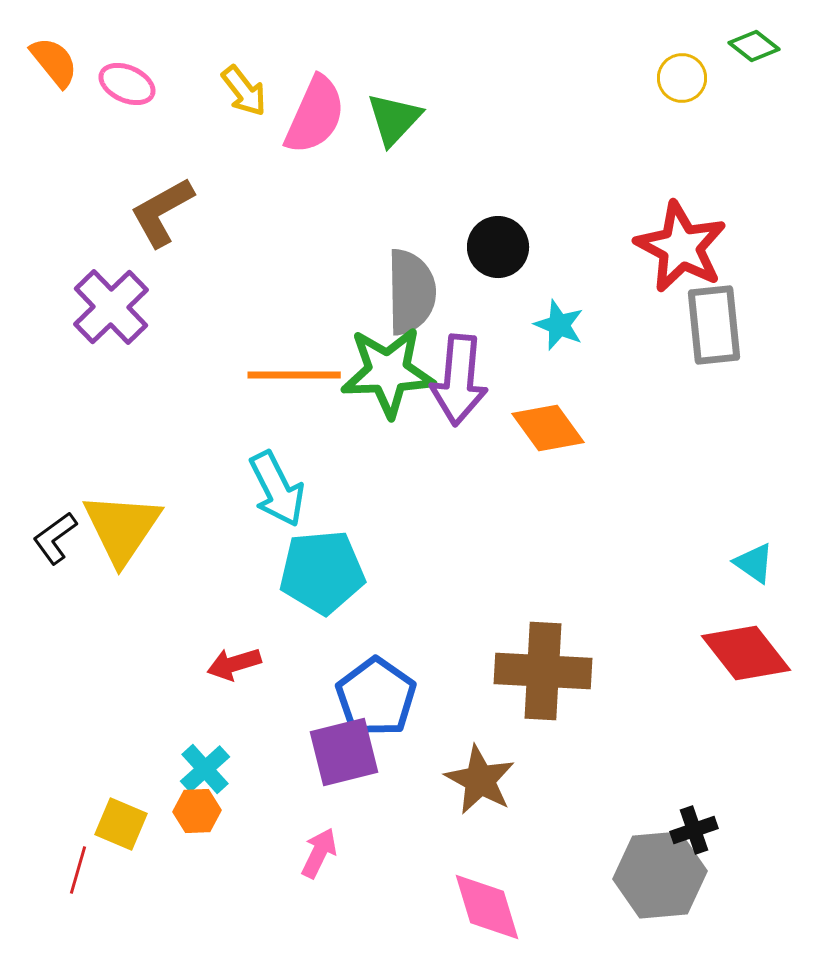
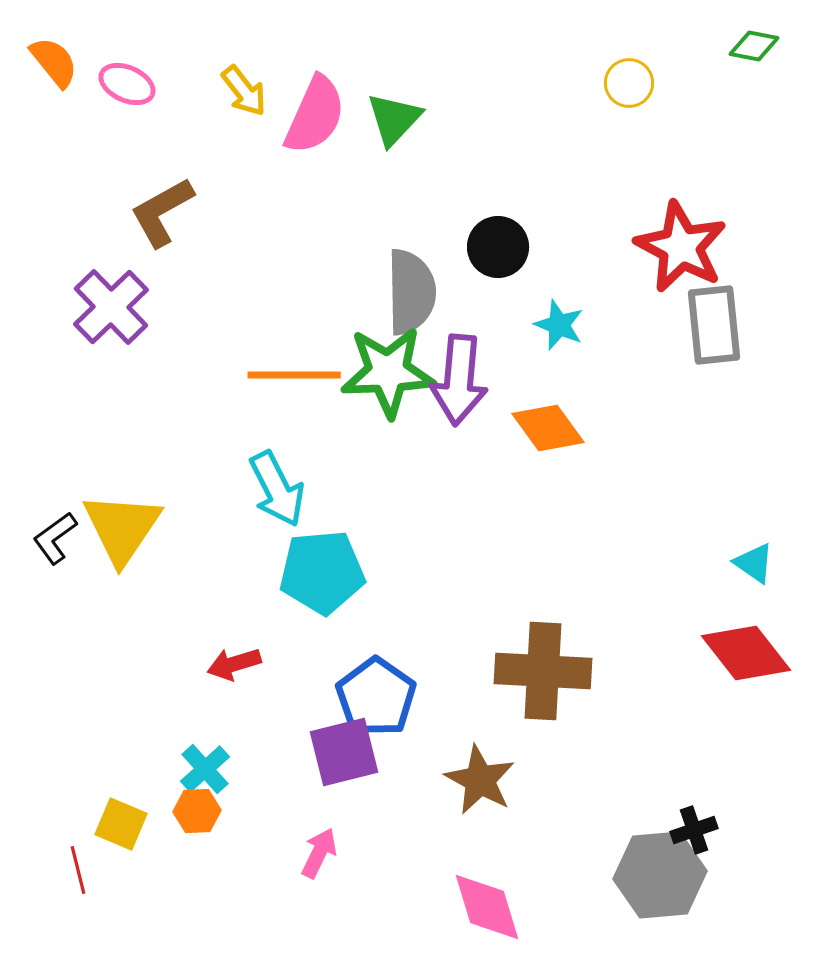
green diamond: rotated 27 degrees counterclockwise
yellow circle: moved 53 px left, 5 px down
red line: rotated 30 degrees counterclockwise
